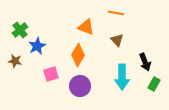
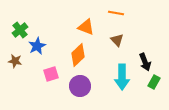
orange diamond: rotated 15 degrees clockwise
green rectangle: moved 2 px up
